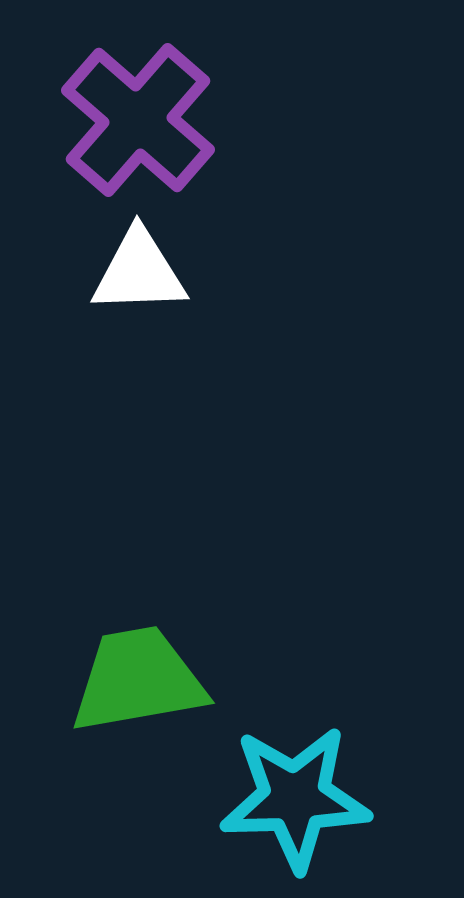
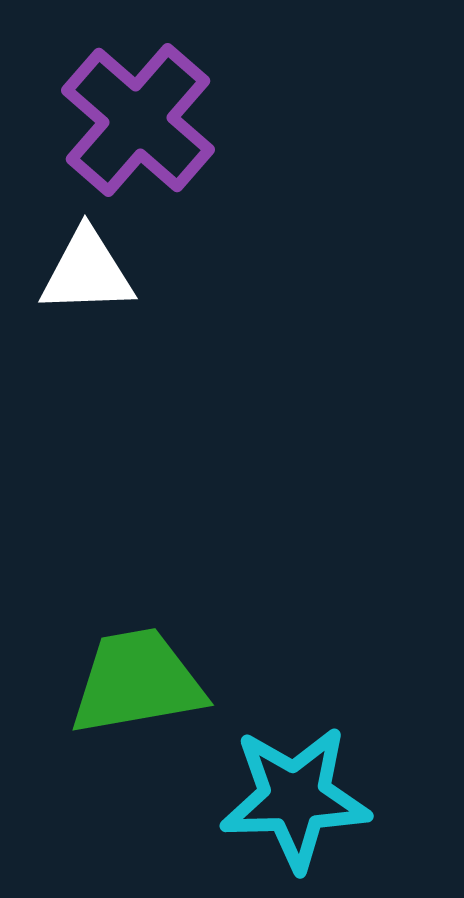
white triangle: moved 52 px left
green trapezoid: moved 1 px left, 2 px down
